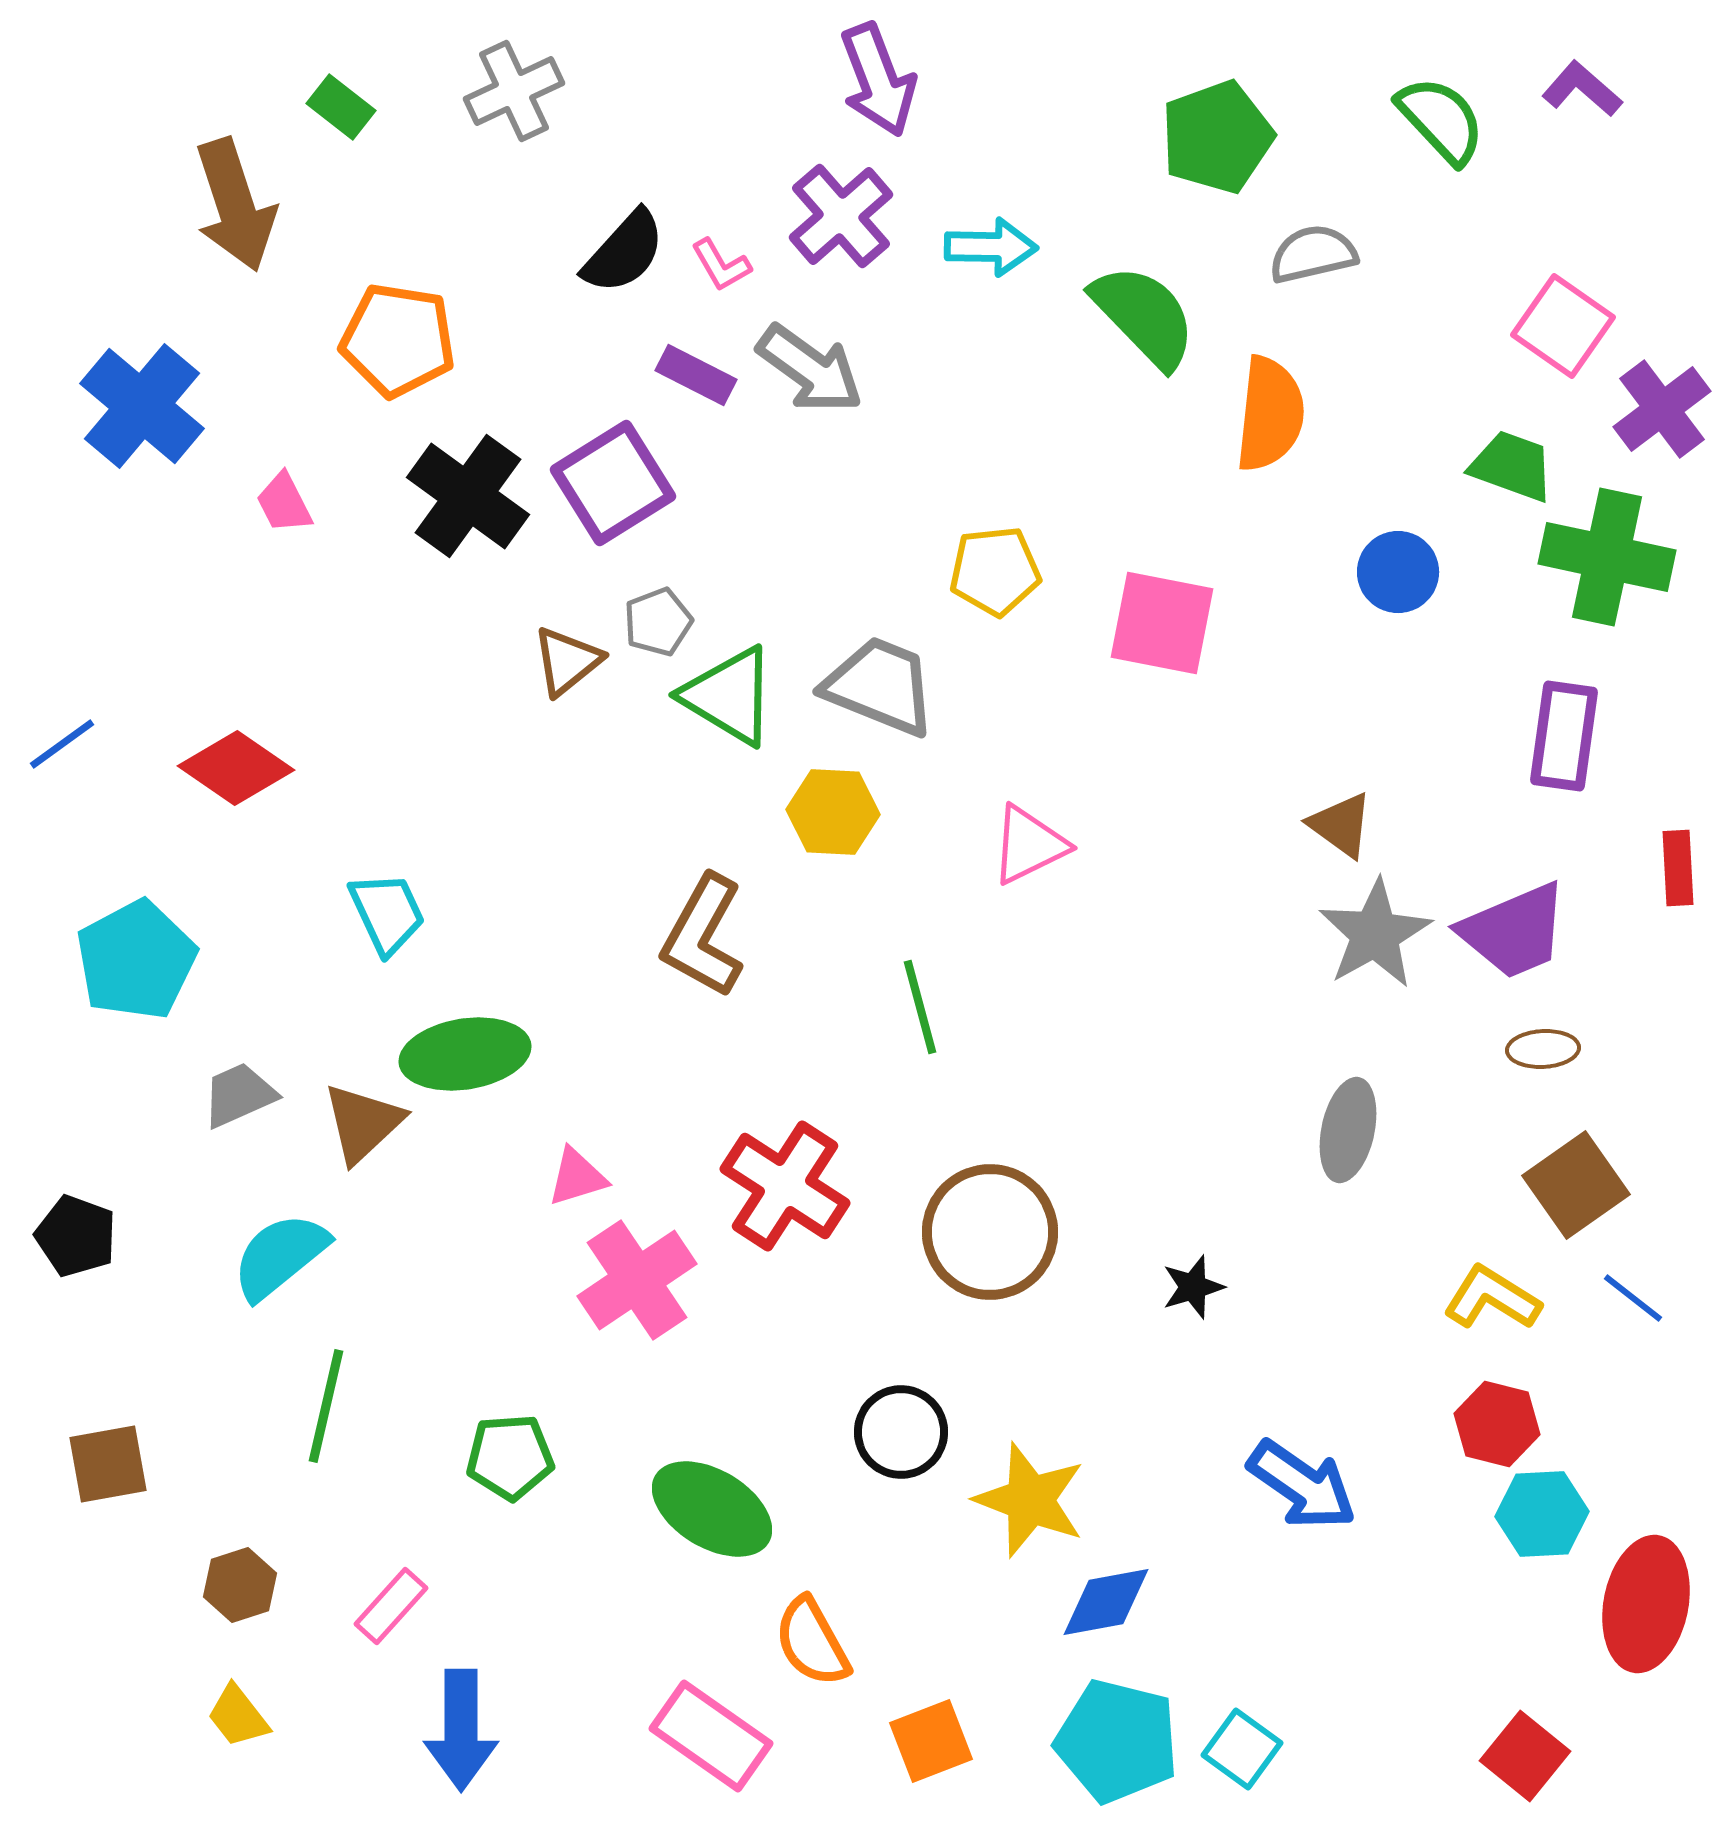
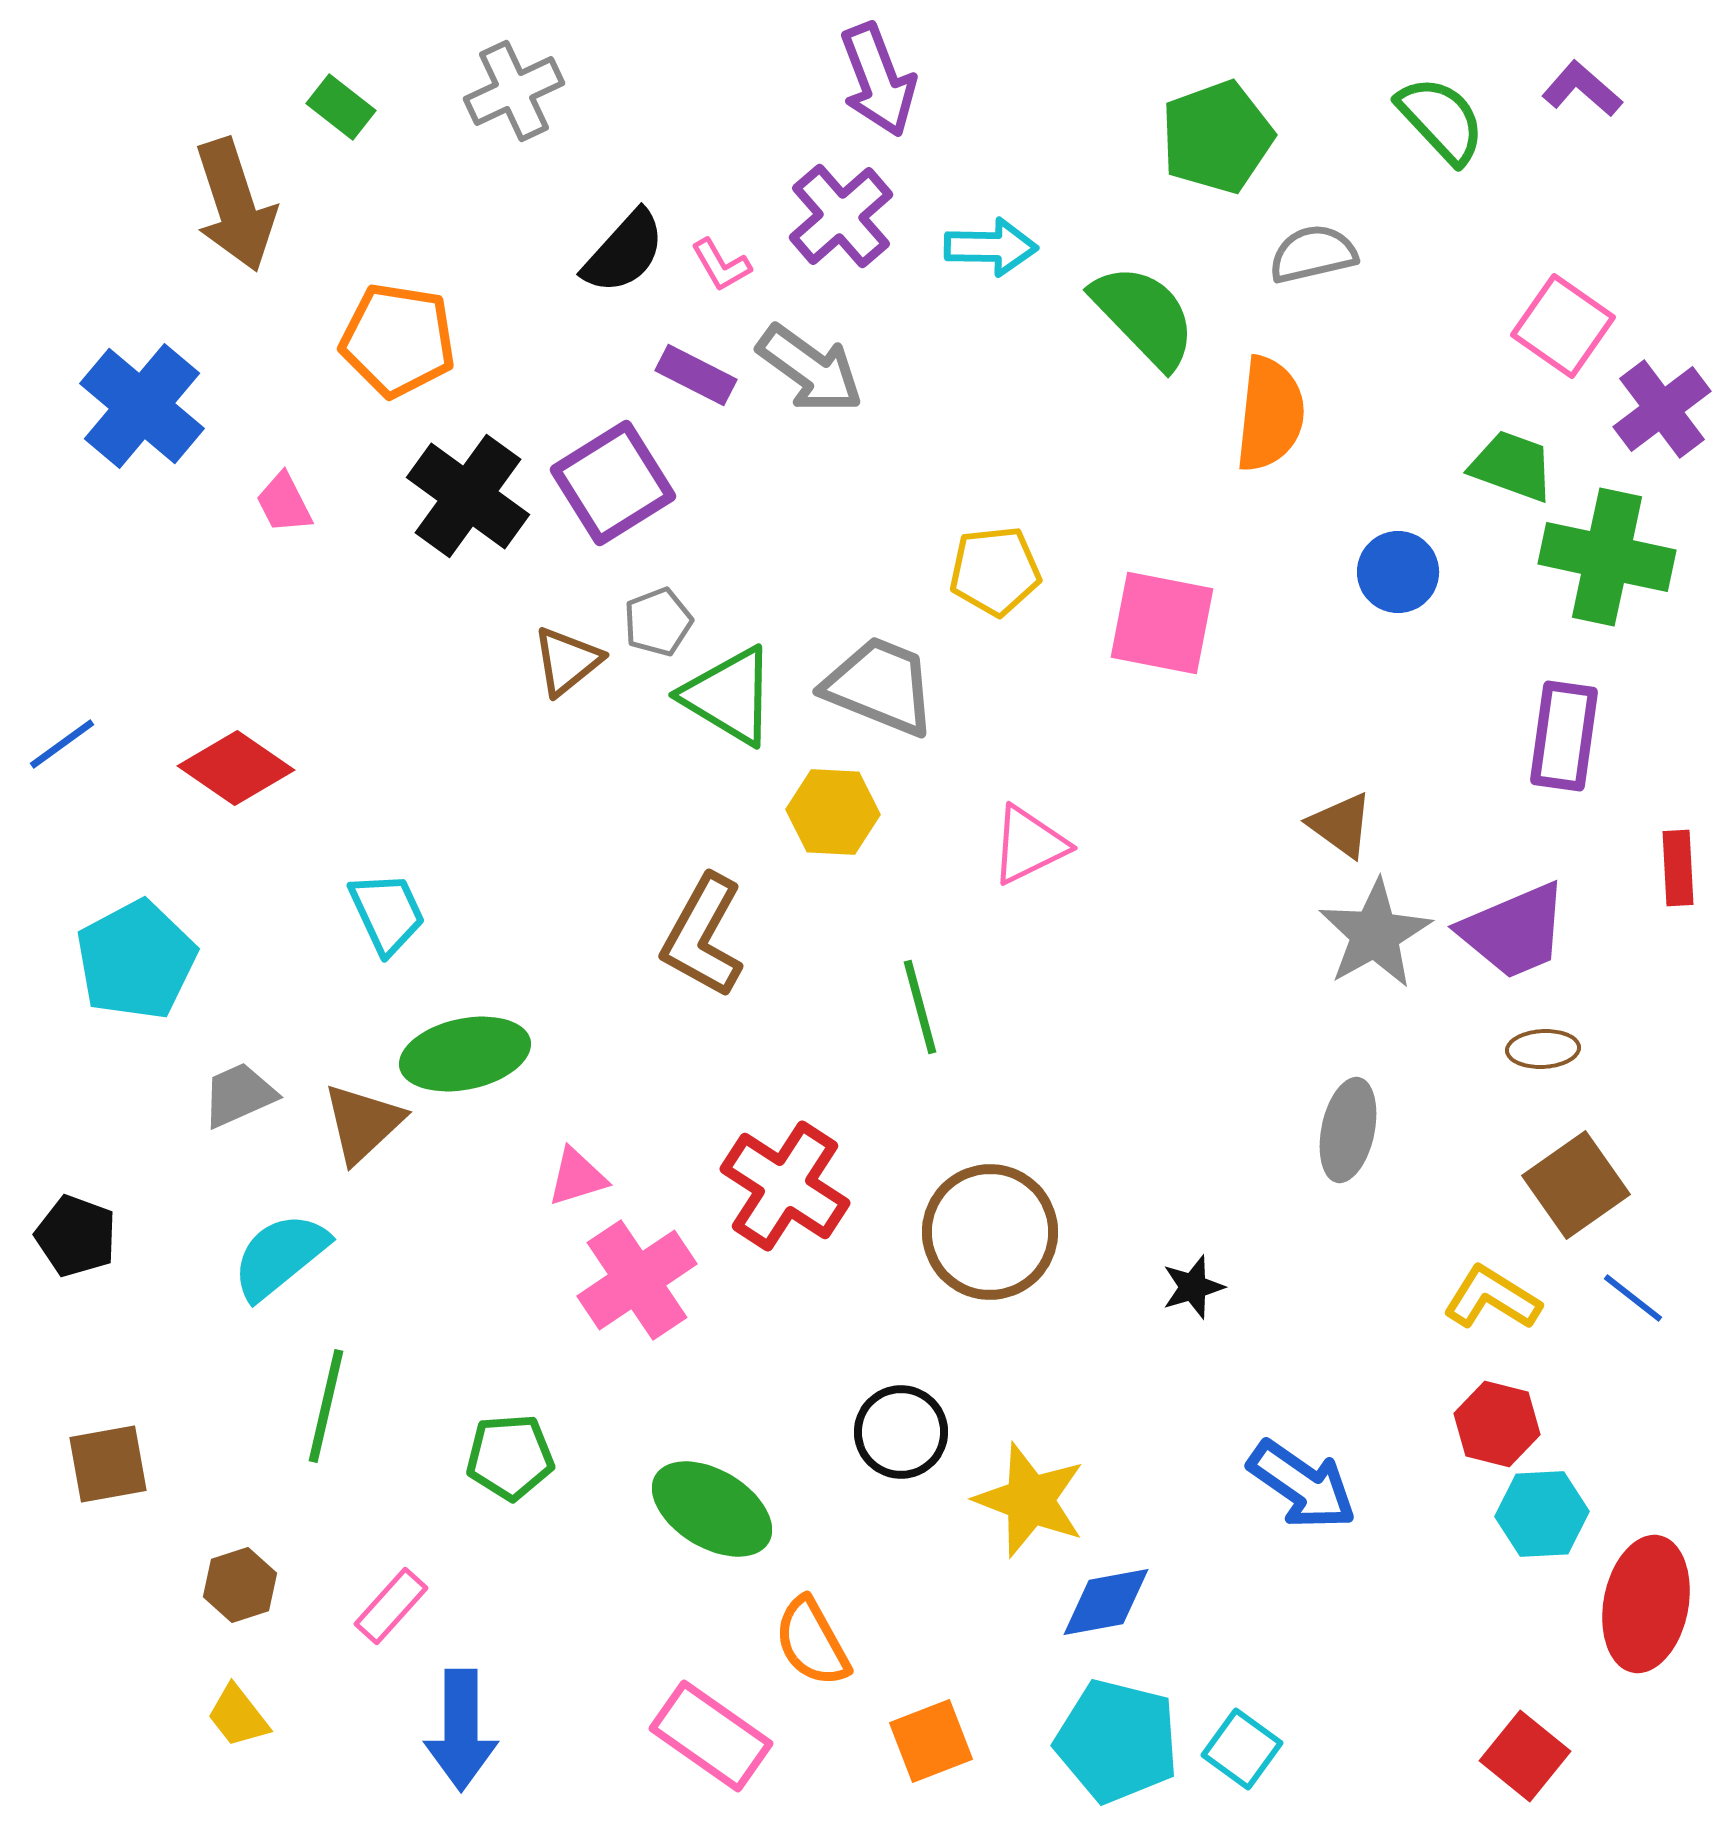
green ellipse at (465, 1054): rotated 3 degrees counterclockwise
